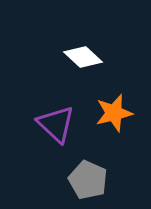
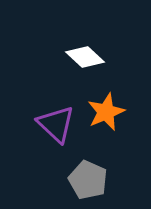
white diamond: moved 2 px right
orange star: moved 8 px left, 1 px up; rotated 9 degrees counterclockwise
